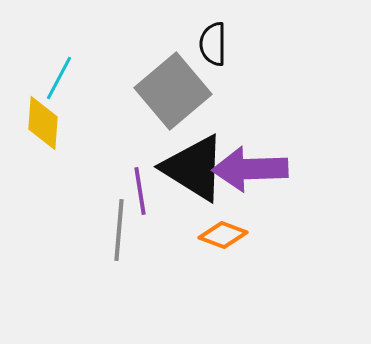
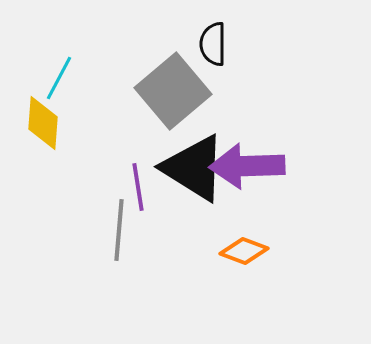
purple arrow: moved 3 px left, 3 px up
purple line: moved 2 px left, 4 px up
orange diamond: moved 21 px right, 16 px down
